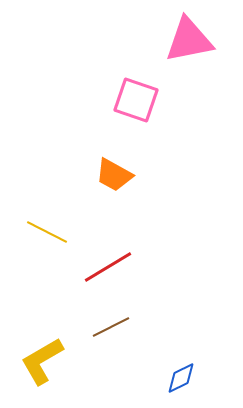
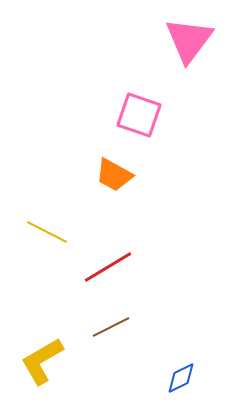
pink triangle: rotated 42 degrees counterclockwise
pink square: moved 3 px right, 15 px down
